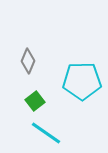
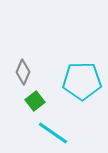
gray diamond: moved 5 px left, 11 px down
cyan line: moved 7 px right
